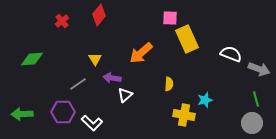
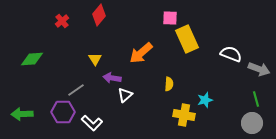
gray line: moved 2 px left, 6 px down
